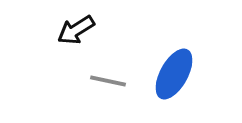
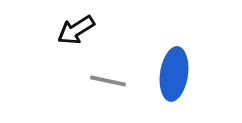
blue ellipse: rotated 21 degrees counterclockwise
